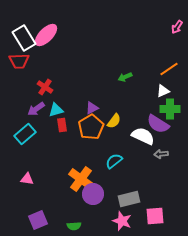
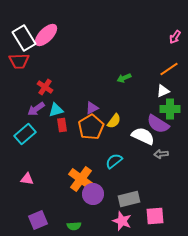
pink arrow: moved 2 px left, 10 px down
green arrow: moved 1 px left, 1 px down
